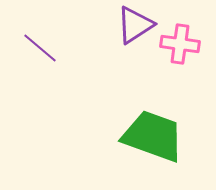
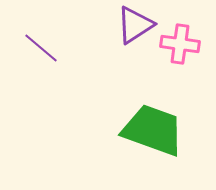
purple line: moved 1 px right
green trapezoid: moved 6 px up
